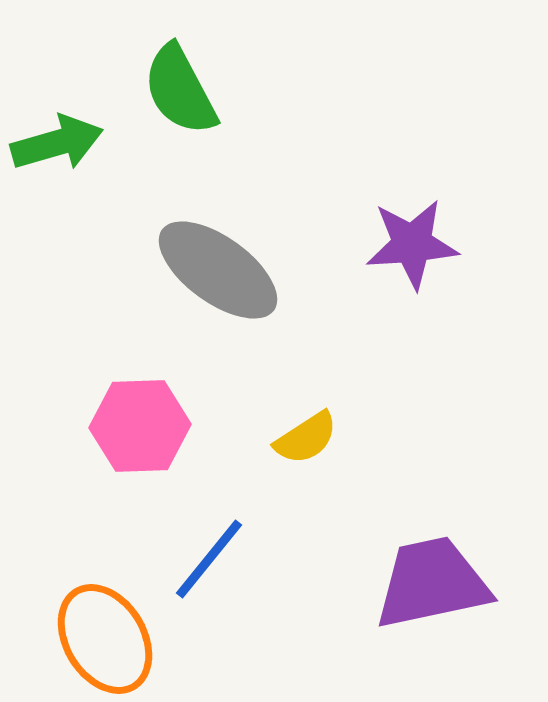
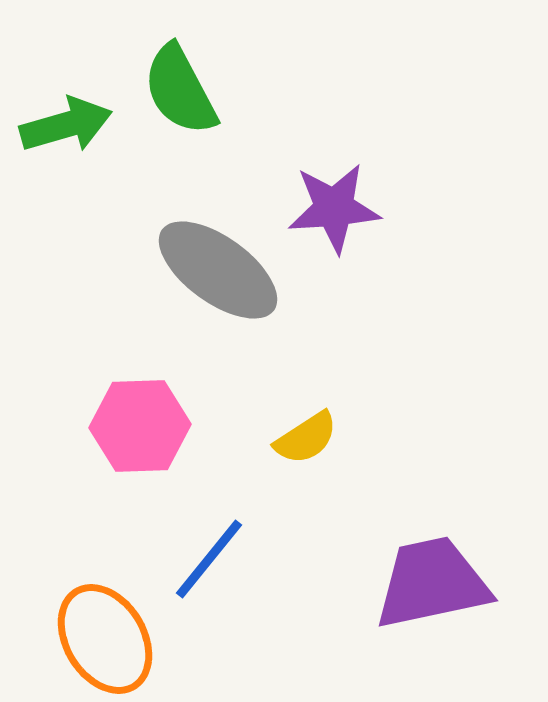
green arrow: moved 9 px right, 18 px up
purple star: moved 78 px left, 36 px up
